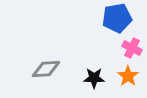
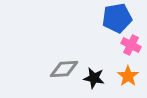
pink cross: moved 1 px left, 3 px up
gray diamond: moved 18 px right
black star: rotated 10 degrees clockwise
